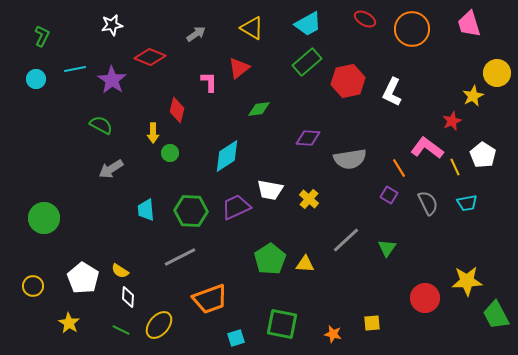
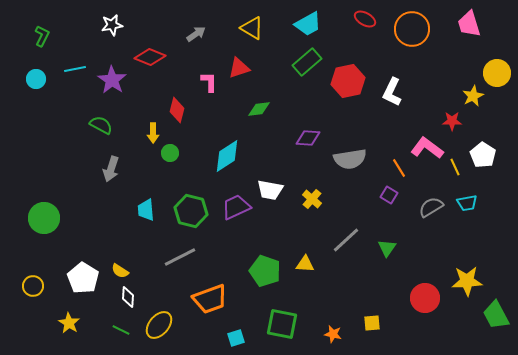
red triangle at (239, 68): rotated 20 degrees clockwise
red star at (452, 121): rotated 24 degrees clockwise
gray arrow at (111, 169): rotated 40 degrees counterclockwise
yellow cross at (309, 199): moved 3 px right
gray semicircle at (428, 203): moved 3 px right, 4 px down; rotated 95 degrees counterclockwise
green hexagon at (191, 211): rotated 12 degrees clockwise
green pentagon at (270, 259): moved 5 px left, 12 px down; rotated 20 degrees counterclockwise
